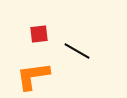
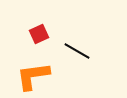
red square: rotated 18 degrees counterclockwise
